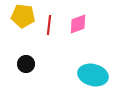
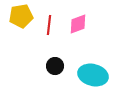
yellow pentagon: moved 2 px left; rotated 15 degrees counterclockwise
black circle: moved 29 px right, 2 px down
